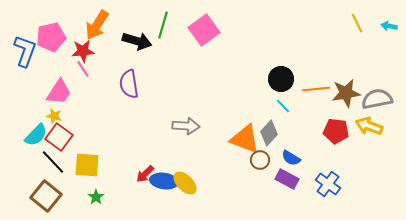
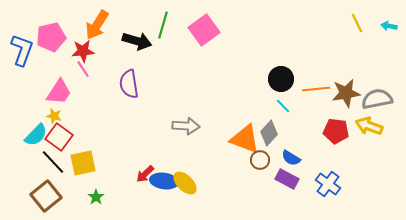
blue L-shape: moved 3 px left, 1 px up
yellow square: moved 4 px left, 2 px up; rotated 16 degrees counterclockwise
brown square: rotated 12 degrees clockwise
